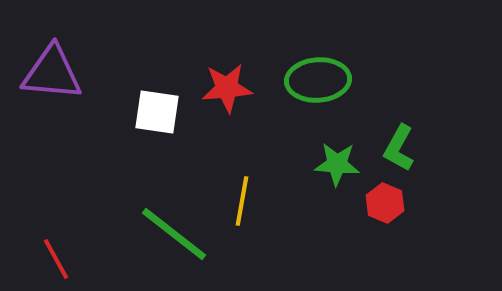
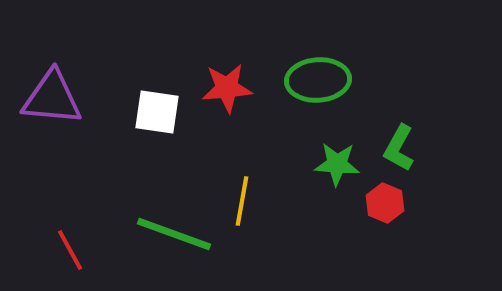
purple triangle: moved 25 px down
green line: rotated 18 degrees counterclockwise
red line: moved 14 px right, 9 px up
